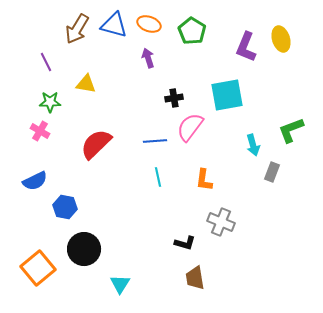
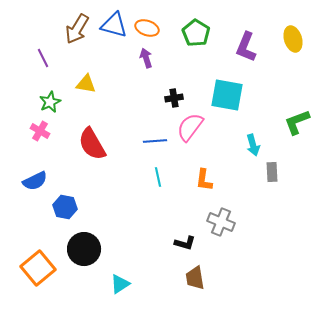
orange ellipse: moved 2 px left, 4 px down
green pentagon: moved 4 px right, 2 px down
yellow ellipse: moved 12 px right
purple arrow: moved 2 px left
purple line: moved 3 px left, 4 px up
cyan square: rotated 20 degrees clockwise
green star: rotated 25 degrees counterclockwise
green L-shape: moved 6 px right, 8 px up
red semicircle: moved 4 px left; rotated 76 degrees counterclockwise
gray rectangle: rotated 24 degrees counterclockwise
cyan triangle: rotated 25 degrees clockwise
